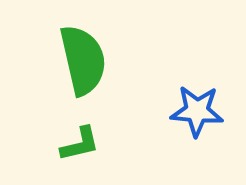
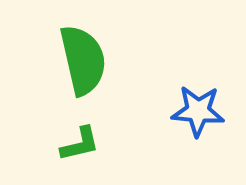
blue star: moved 1 px right
